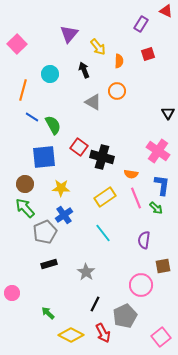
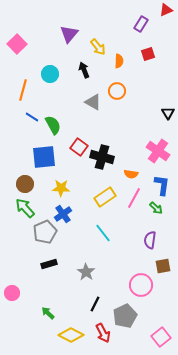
red triangle at (166, 11): moved 1 px up; rotated 48 degrees counterclockwise
pink line at (136, 198): moved 2 px left; rotated 50 degrees clockwise
blue cross at (64, 215): moved 1 px left, 1 px up
purple semicircle at (144, 240): moved 6 px right
